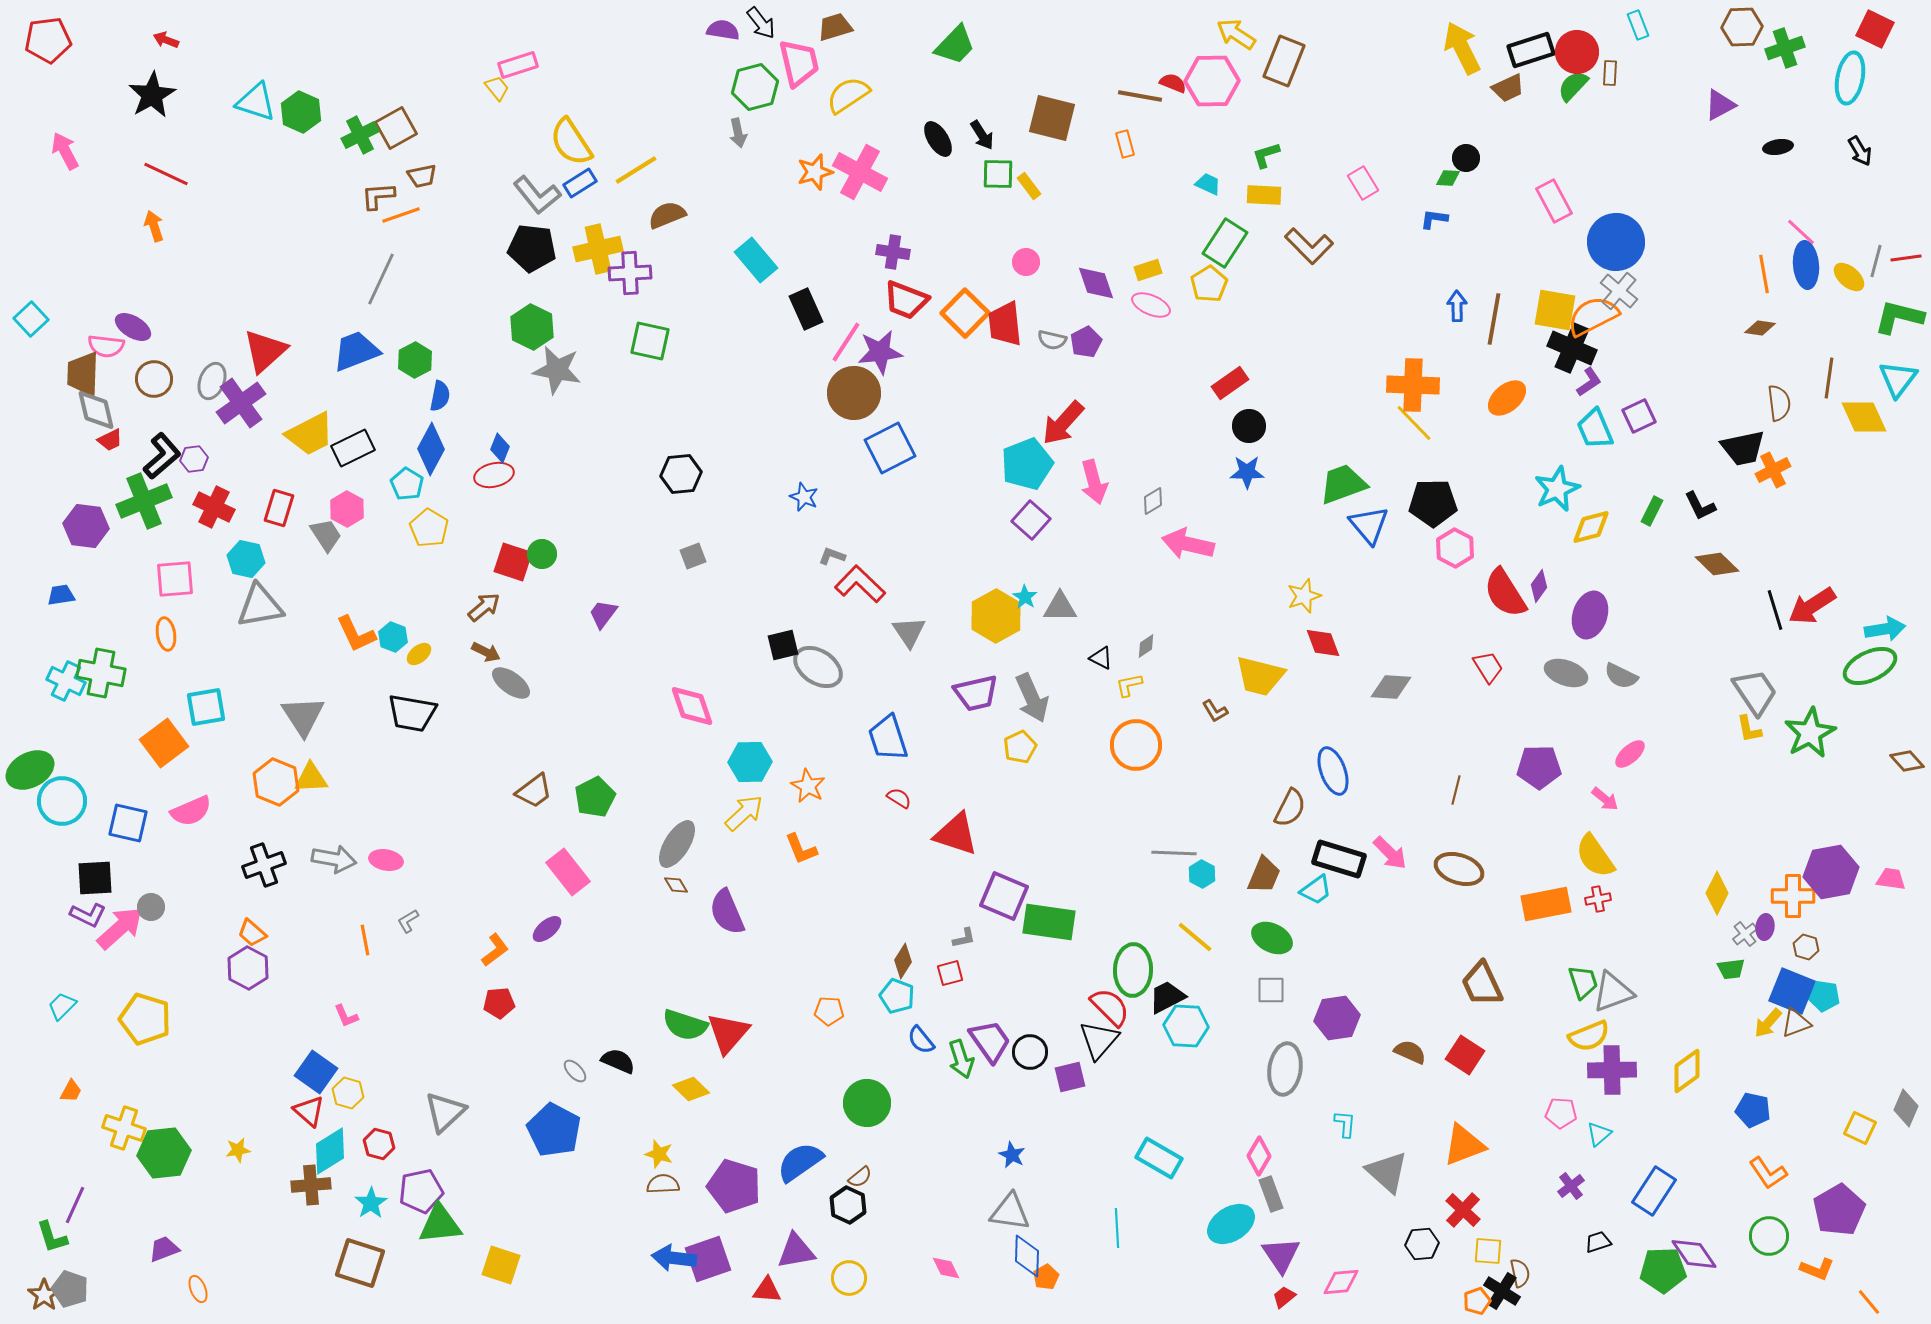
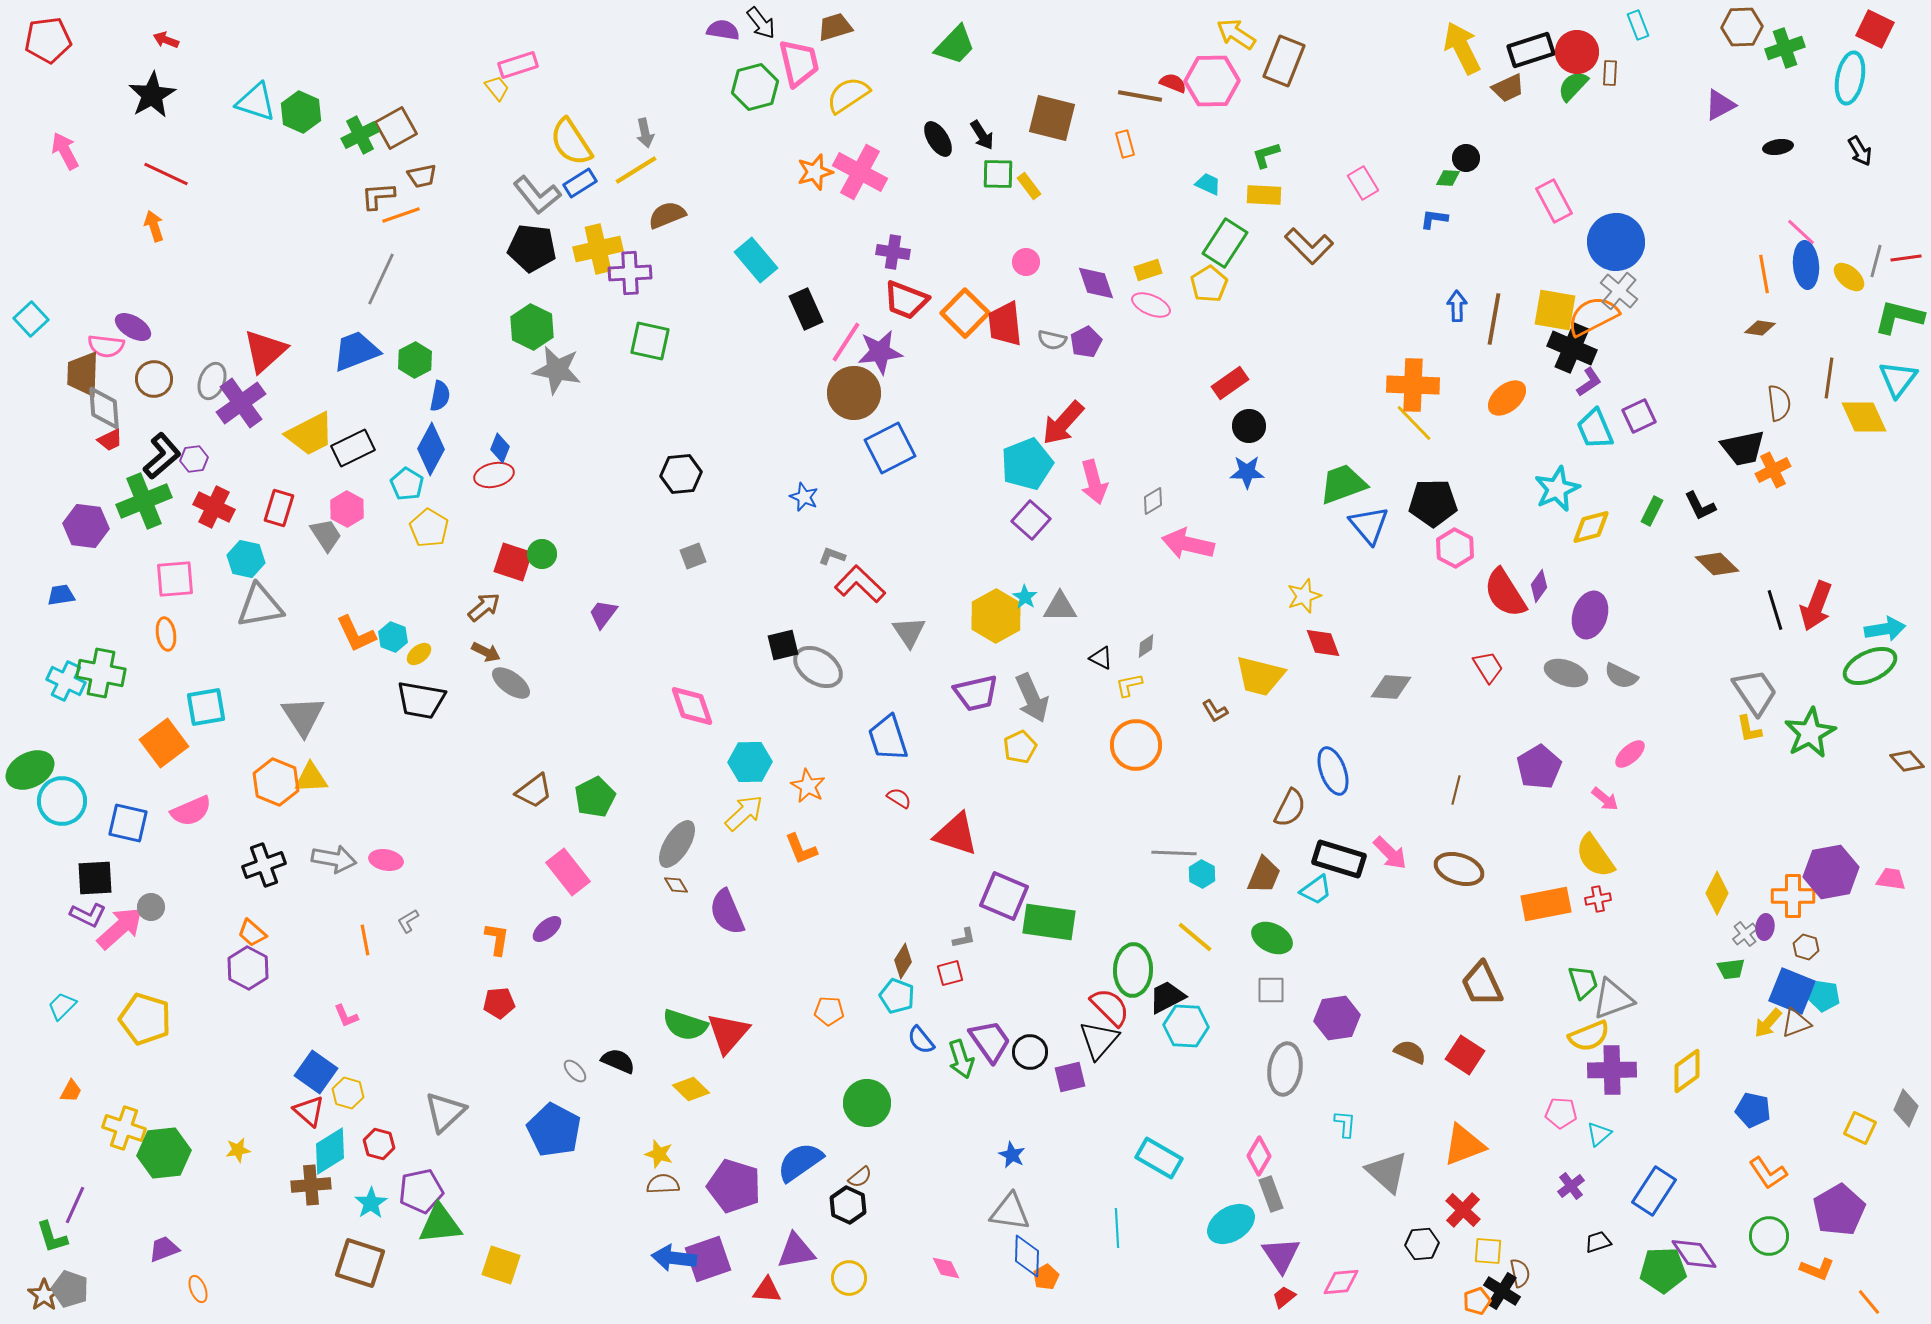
gray arrow at (738, 133): moved 93 px left
gray diamond at (96, 410): moved 8 px right, 2 px up; rotated 9 degrees clockwise
red arrow at (1812, 606): moved 4 px right; rotated 36 degrees counterclockwise
black trapezoid at (412, 713): moved 9 px right, 13 px up
purple pentagon at (1539, 767): rotated 30 degrees counterclockwise
orange L-shape at (495, 950): moved 2 px right, 11 px up; rotated 44 degrees counterclockwise
gray triangle at (1613, 992): moved 7 px down
